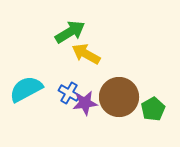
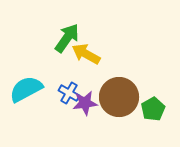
green arrow: moved 3 px left, 6 px down; rotated 24 degrees counterclockwise
